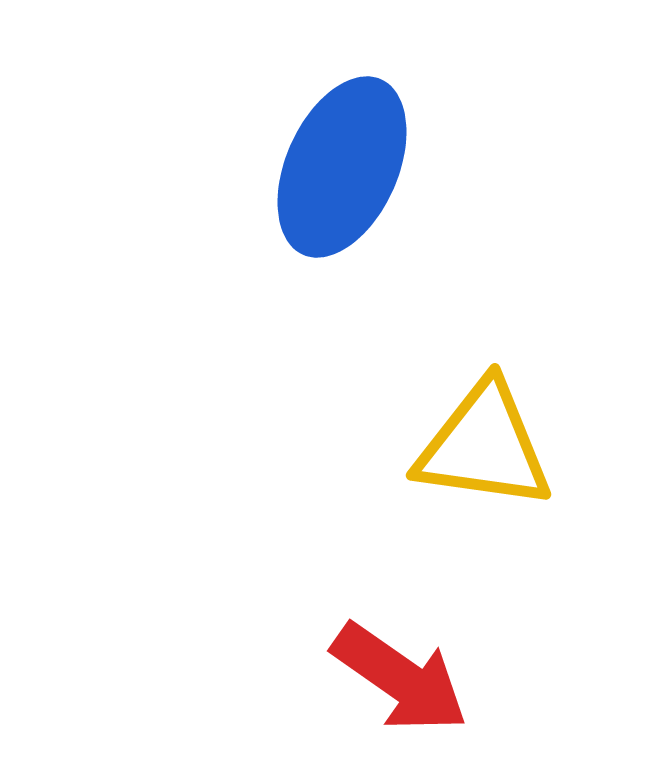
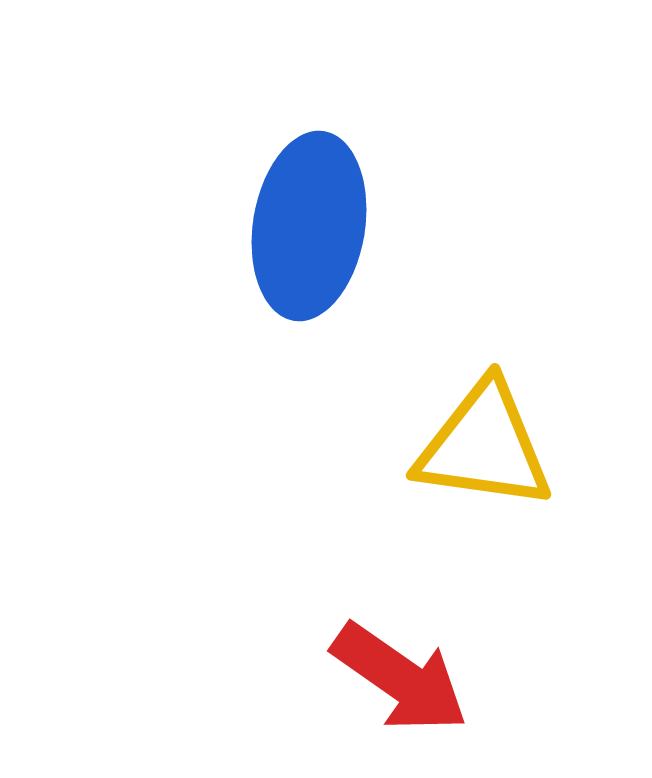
blue ellipse: moved 33 px left, 59 px down; rotated 15 degrees counterclockwise
